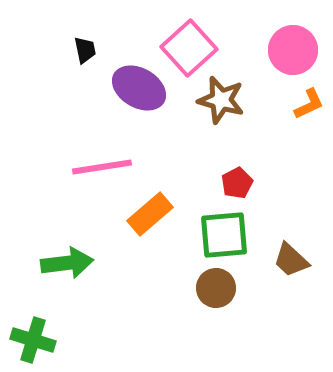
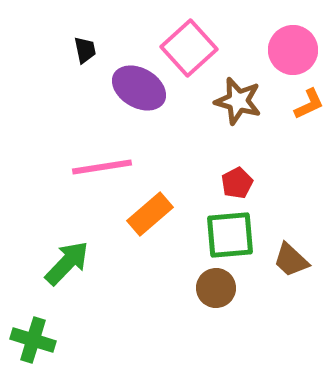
brown star: moved 17 px right, 1 px down
green square: moved 6 px right
green arrow: rotated 39 degrees counterclockwise
